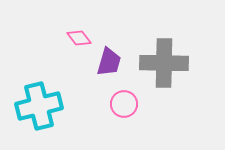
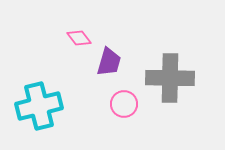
gray cross: moved 6 px right, 15 px down
